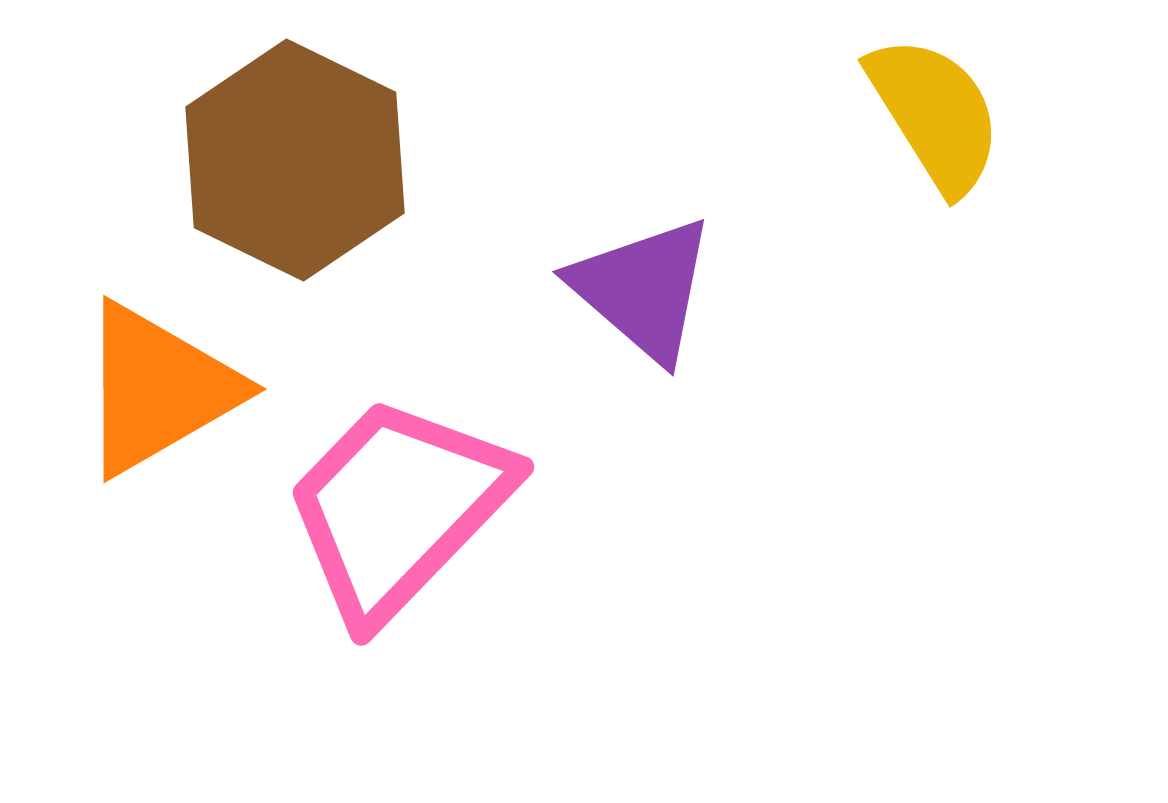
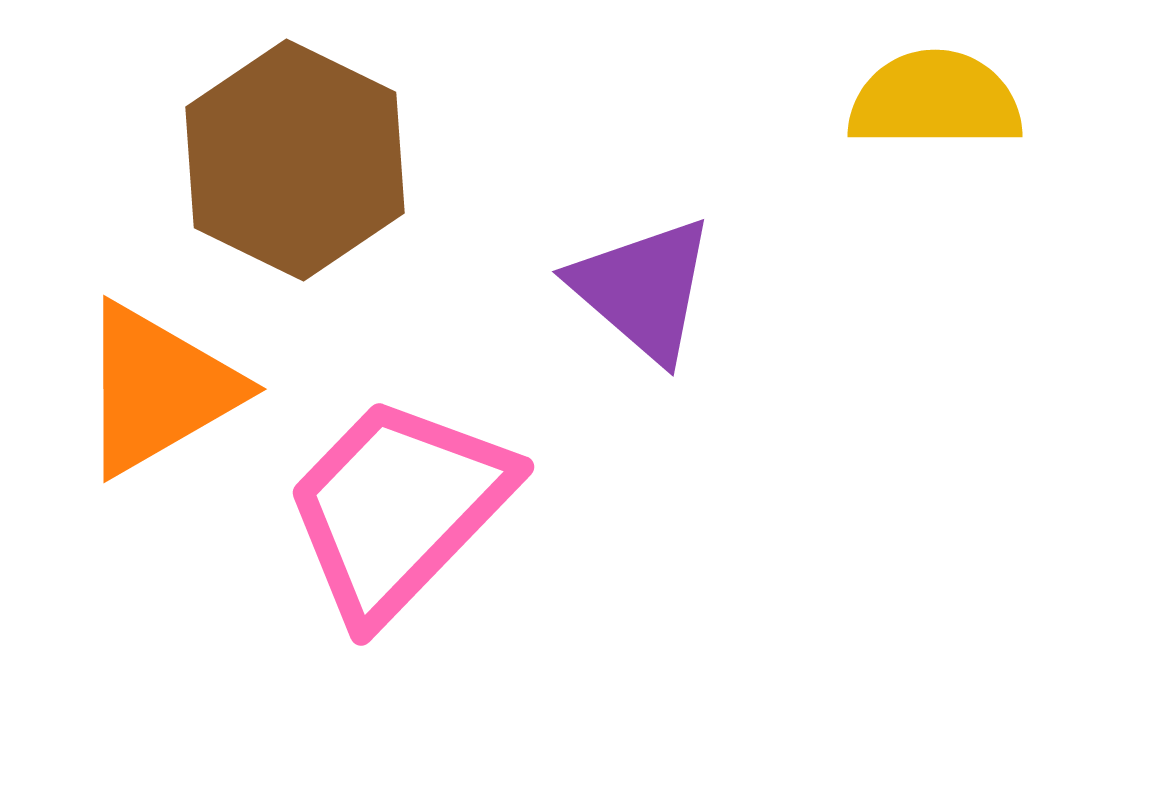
yellow semicircle: moved 14 px up; rotated 58 degrees counterclockwise
